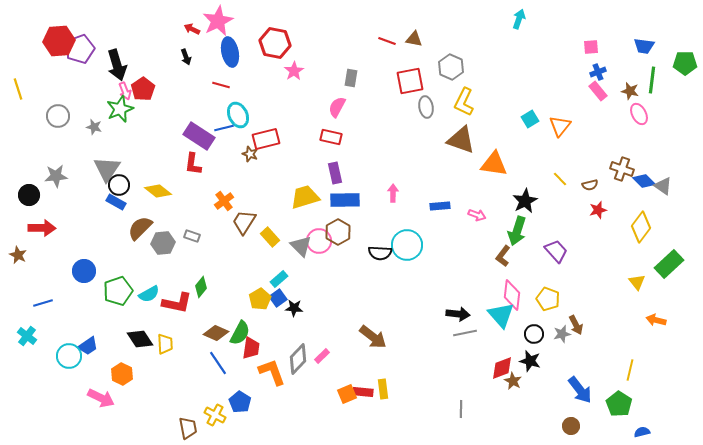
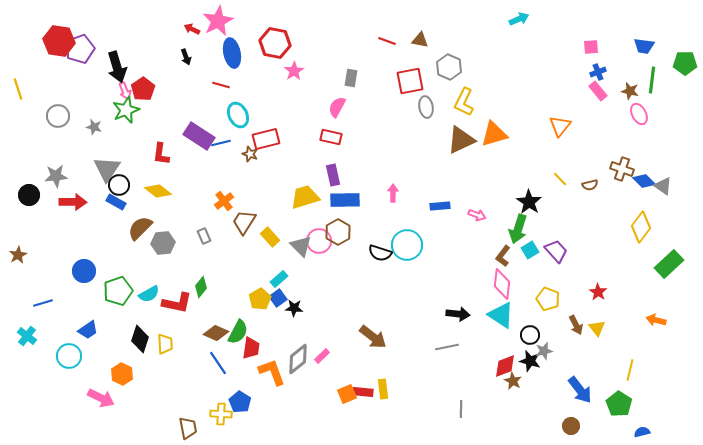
cyan arrow at (519, 19): rotated 48 degrees clockwise
brown triangle at (414, 39): moved 6 px right, 1 px down
red hexagon at (59, 41): rotated 12 degrees clockwise
blue ellipse at (230, 52): moved 2 px right, 1 px down
black arrow at (117, 65): moved 2 px down
gray hexagon at (451, 67): moved 2 px left
green star at (120, 109): moved 6 px right, 1 px down
cyan square at (530, 119): moved 131 px down
blue line at (224, 128): moved 3 px left, 15 px down
brown triangle at (461, 140): rotated 44 degrees counterclockwise
red L-shape at (193, 164): moved 32 px left, 10 px up
orange triangle at (494, 164): moved 30 px up; rotated 24 degrees counterclockwise
purple rectangle at (335, 173): moved 2 px left, 2 px down
black star at (525, 201): moved 4 px right, 1 px down; rotated 10 degrees counterclockwise
red star at (598, 210): moved 82 px down; rotated 24 degrees counterclockwise
red arrow at (42, 228): moved 31 px right, 26 px up
green arrow at (517, 231): moved 1 px right, 2 px up
gray rectangle at (192, 236): moved 12 px right; rotated 49 degrees clockwise
black semicircle at (380, 253): rotated 15 degrees clockwise
brown star at (18, 255): rotated 18 degrees clockwise
yellow triangle at (637, 282): moved 40 px left, 46 px down
pink diamond at (512, 295): moved 10 px left, 11 px up
cyan triangle at (501, 315): rotated 16 degrees counterclockwise
green semicircle at (240, 333): moved 2 px left, 1 px up
gray line at (465, 333): moved 18 px left, 14 px down
black circle at (534, 334): moved 4 px left, 1 px down
gray star at (562, 334): moved 18 px left, 17 px down
black diamond at (140, 339): rotated 52 degrees clockwise
blue trapezoid at (88, 346): moved 16 px up
gray diamond at (298, 359): rotated 8 degrees clockwise
red diamond at (502, 368): moved 3 px right, 2 px up
yellow cross at (215, 415): moved 6 px right, 1 px up; rotated 25 degrees counterclockwise
